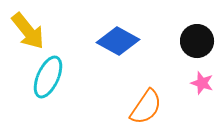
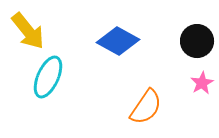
pink star: rotated 25 degrees clockwise
